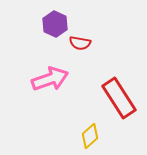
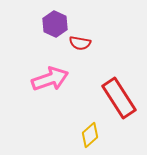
yellow diamond: moved 1 px up
